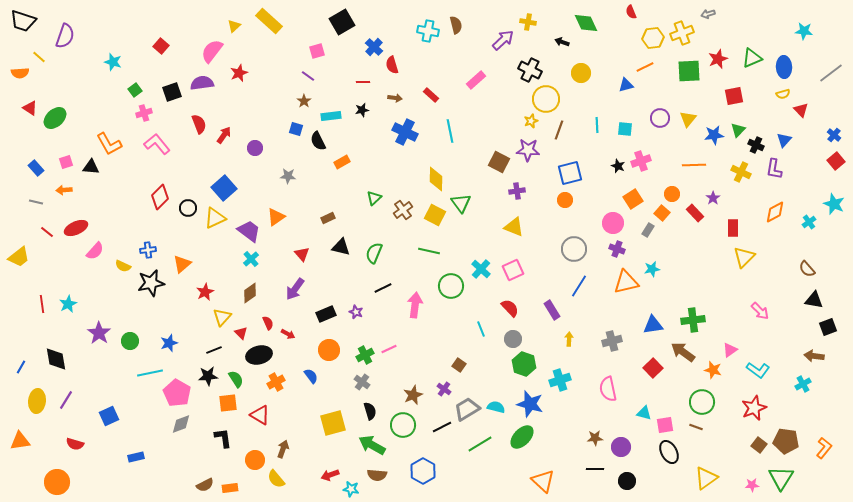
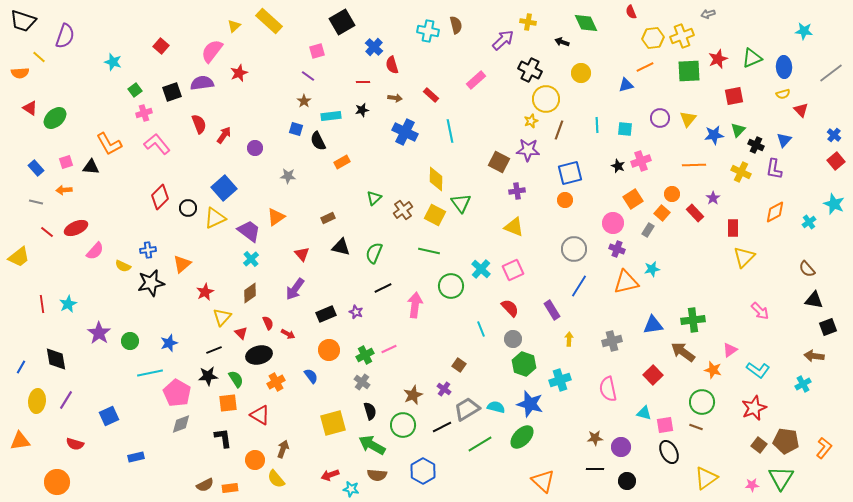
yellow cross at (682, 33): moved 3 px down
red square at (653, 368): moved 7 px down
